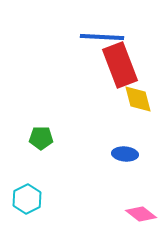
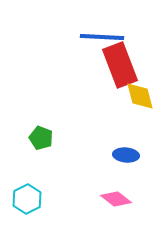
yellow diamond: moved 2 px right, 3 px up
green pentagon: rotated 20 degrees clockwise
blue ellipse: moved 1 px right, 1 px down
pink diamond: moved 25 px left, 15 px up
